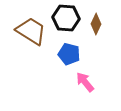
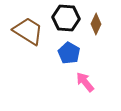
brown trapezoid: moved 3 px left
blue pentagon: moved 1 px up; rotated 15 degrees clockwise
